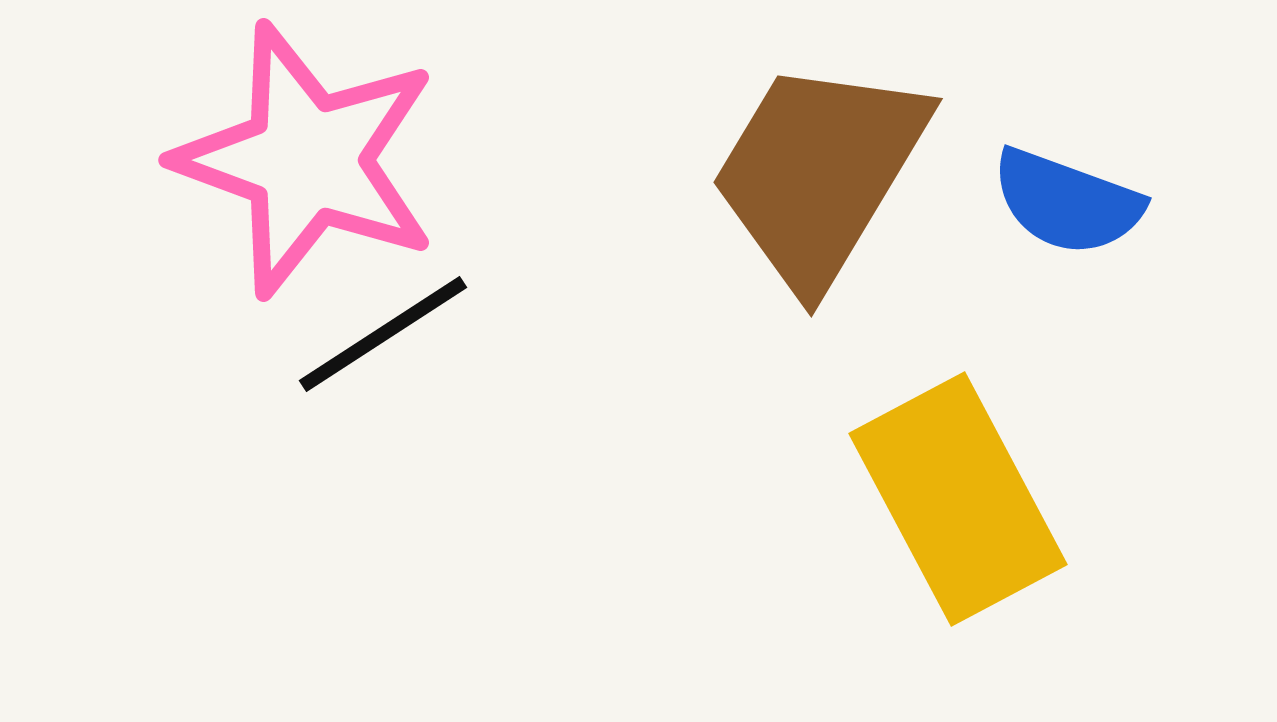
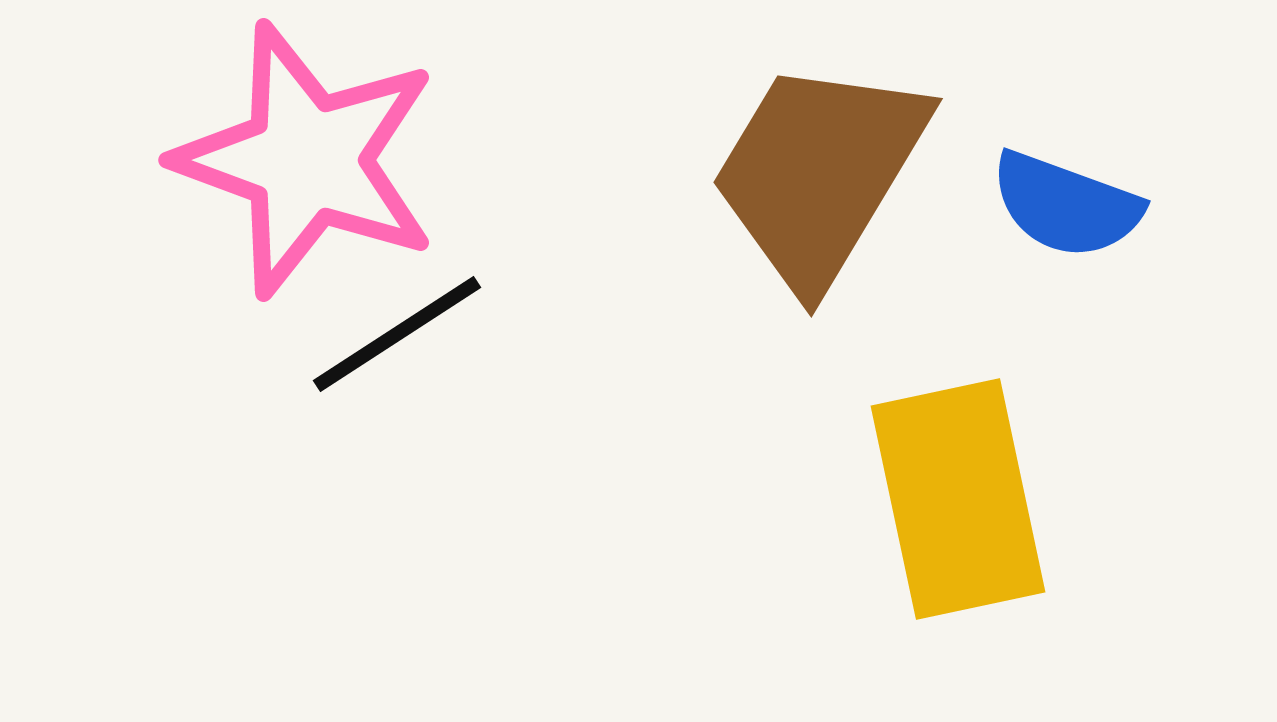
blue semicircle: moved 1 px left, 3 px down
black line: moved 14 px right
yellow rectangle: rotated 16 degrees clockwise
